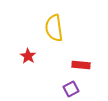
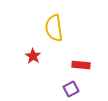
red star: moved 5 px right
